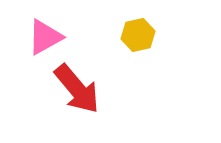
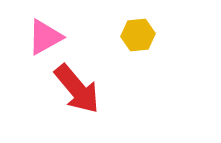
yellow hexagon: rotated 8 degrees clockwise
